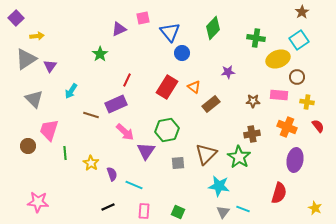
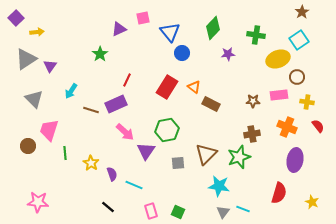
yellow arrow at (37, 36): moved 4 px up
green cross at (256, 38): moved 3 px up
purple star at (228, 72): moved 18 px up
pink rectangle at (279, 95): rotated 12 degrees counterclockwise
brown rectangle at (211, 104): rotated 66 degrees clockwise
brown line at (91, 115): moved 5 px up
green star at (239, 157): rotated 20 degrees clockwise
black line at (108, 207): rotated 64 degrees clockwise
yellow star at (315, 208): moved 3 px left, 6 px up
pink rectangle at (144, 211): moved 7 px right; rotated 21 degrees counterclockwise
